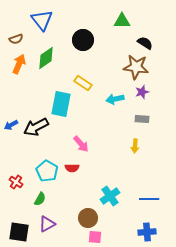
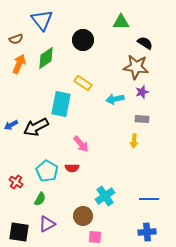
green triangle: moved 1 px left, 1 px down
yellow arrow: moved 1 px left, 5 px up
cyan cross: moved 5 px left
brown circle: moved 5 px left, 2 px up
